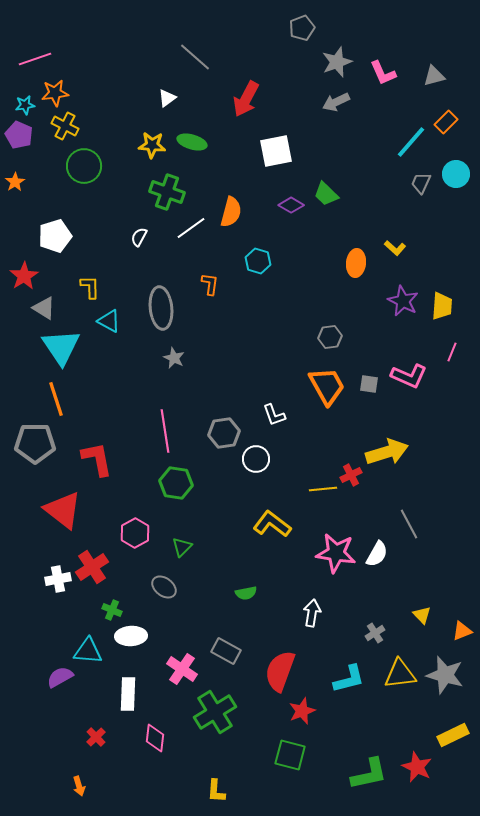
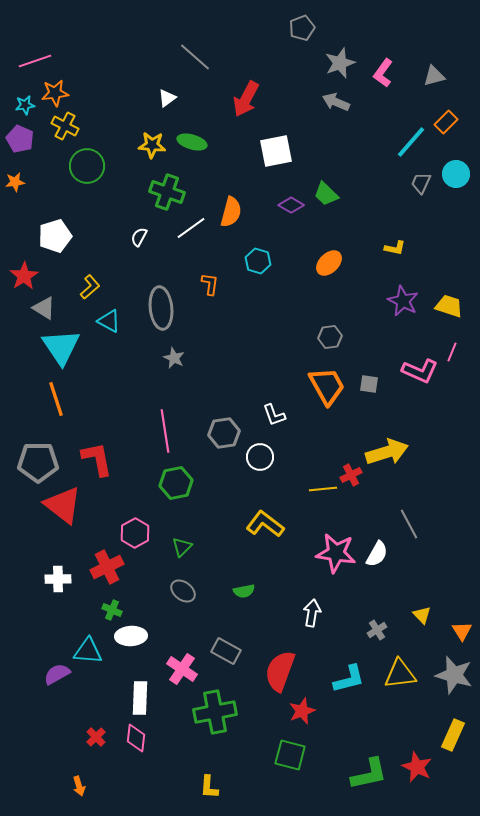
pink line at (35, 59): moved 2 px down
gray star at (337, 62): moved 3 px right, 1 px down
pink L-shape at (383, 73): rotated 60 degrees clockwise
gray arrow at (336, 102): rotated 48 degrees clockwise
purple pentagon at (19, 135): moved 1 px right, 4 px down
green circle at (84, 166): moved 3 px right
orange star at (15, 182): rotated 24 degrees clockwise
yellow L-shape at (395, 248): rotated 30 degrees counterclockwise
orange ellipse at (356, 263): moved 27 px left; rotated 40 degrees clockwise
yellow L-shape at (90, 287): rotated 50 degrees clockwise
yellow trapezoid at (442, 306): moved 7 px right; rotated 76 degrees counterclockwise
pink L-shape at (409, 376): moved 11 px right, 5 px up
gray pentagon at (35, 443): moved 3 px right, 19 px down
white circle at (256, 459): moved 4 px right, 2 px up
green hexagon at (176, 483): rotated 20 degrees counterclockwise
red triangle at (63, 510): moved 5 px up
yellow L-shape at (272, 524): moved 7 px left
red cross at (92, 567): moved 15 px right; rotated 8 degrees clockwise
white cross at (58, 579): rotated 10 degrees clockwise
gray ellipse at (164, 587): moved 19 px right, 4 px down
green semicircle at (246, 593): moved 2 px left, 2 px up
orange triangle at (462, 631): rotated 40 degrees counterclockwise
gray cross at (375, 633): moved 2 px right, 3 px up
gray star at (445, 675): moved 9 px right
purple semicircle at (60, 677): moved 3 px left, 3 px up
white rectangle at (128, 694): moved 12 px right, 4 px down
green cross at (215, 712): rotated 21 degrees clockwise
yellow rectangle at (453, 735): rotated 40 degrees counterclockwise
pink diamond at (155, 738): moved 19 px left
yellow L-shape at (216, 791): moved 7 px left, 4 px up
